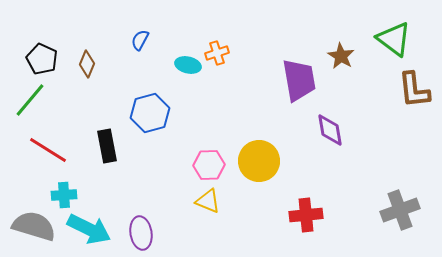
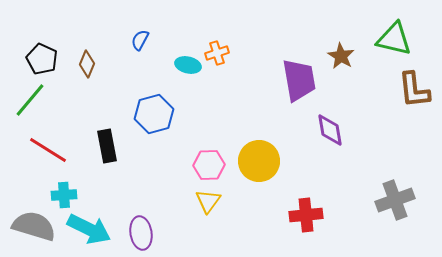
green triangle: rotated 24 degrees counterclockwise
blue hexagon: moved 4 px right, 1 px down
yellow triangle: rotated 44 degrees clockwise
gray cross: moved 5 px left, 10 px up
